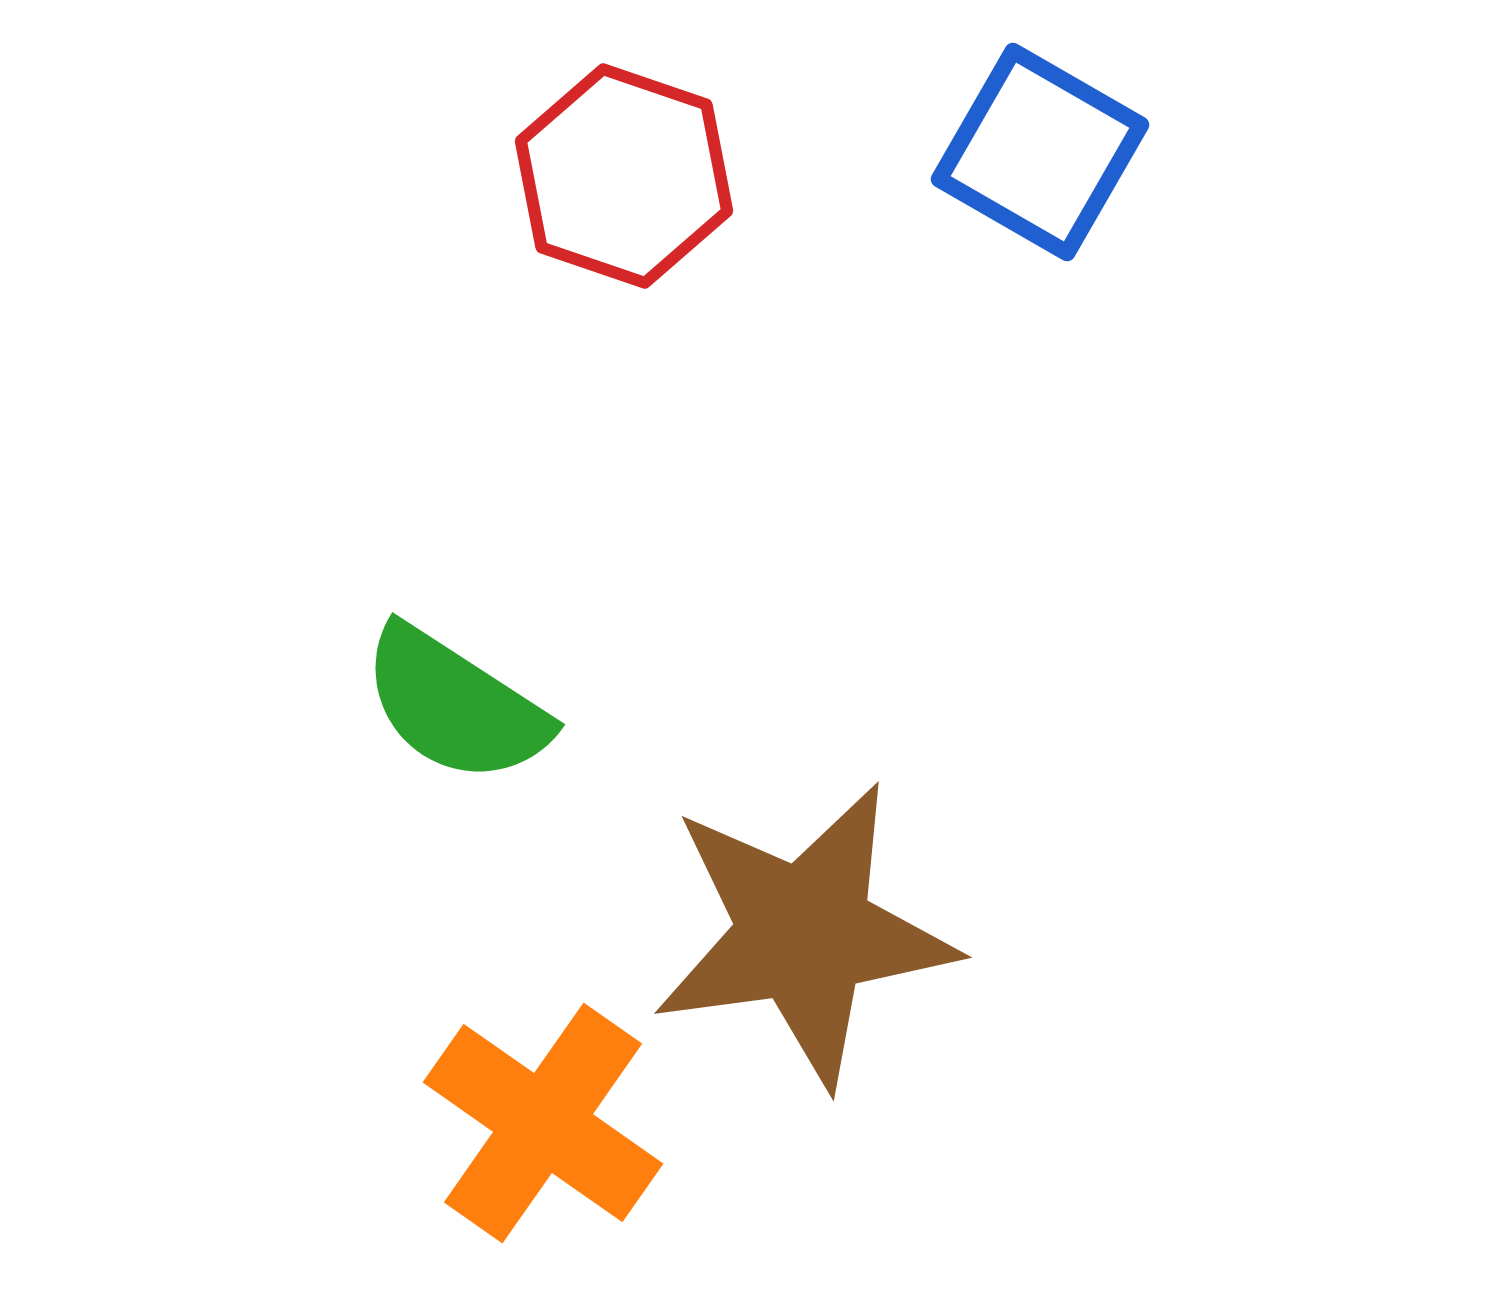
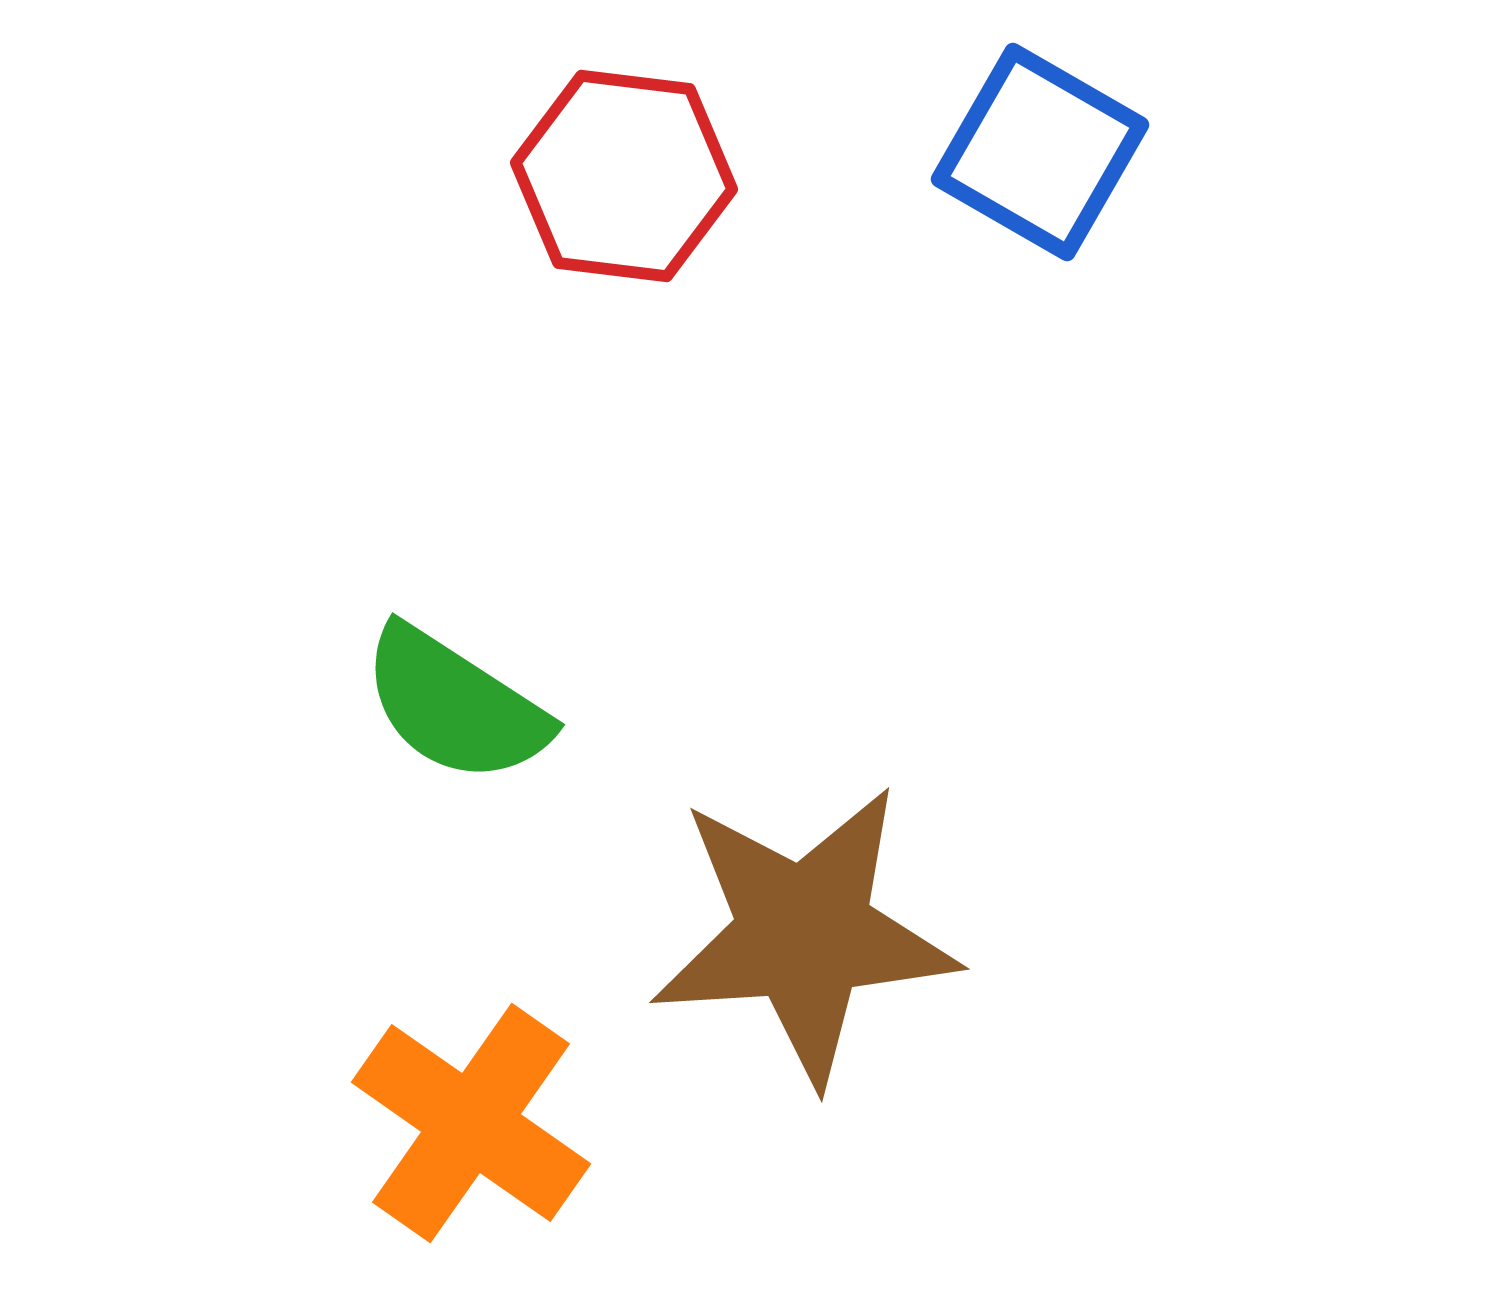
red hexagon: rotated 12 degrees counterclockwise
brown star: rotated 4 degrees clockwise
orange cross: moved 72 px left
